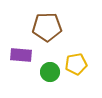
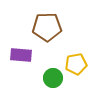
green circle: moved 3 px right, 6 px down
